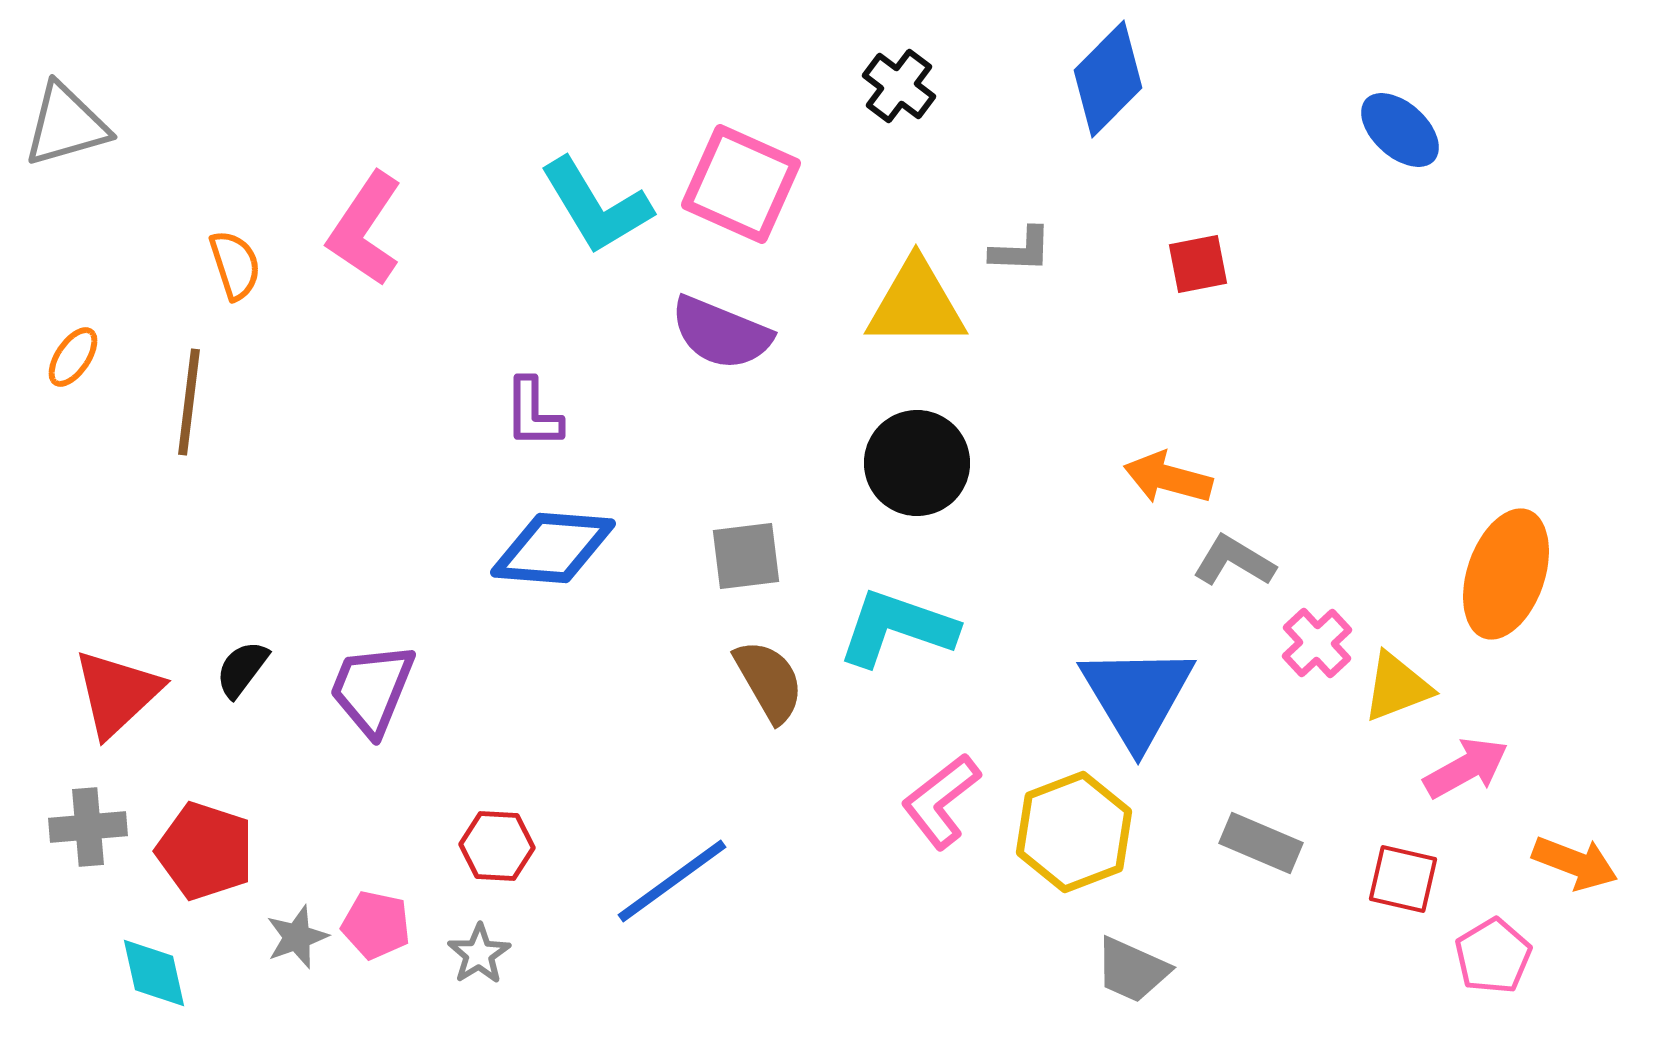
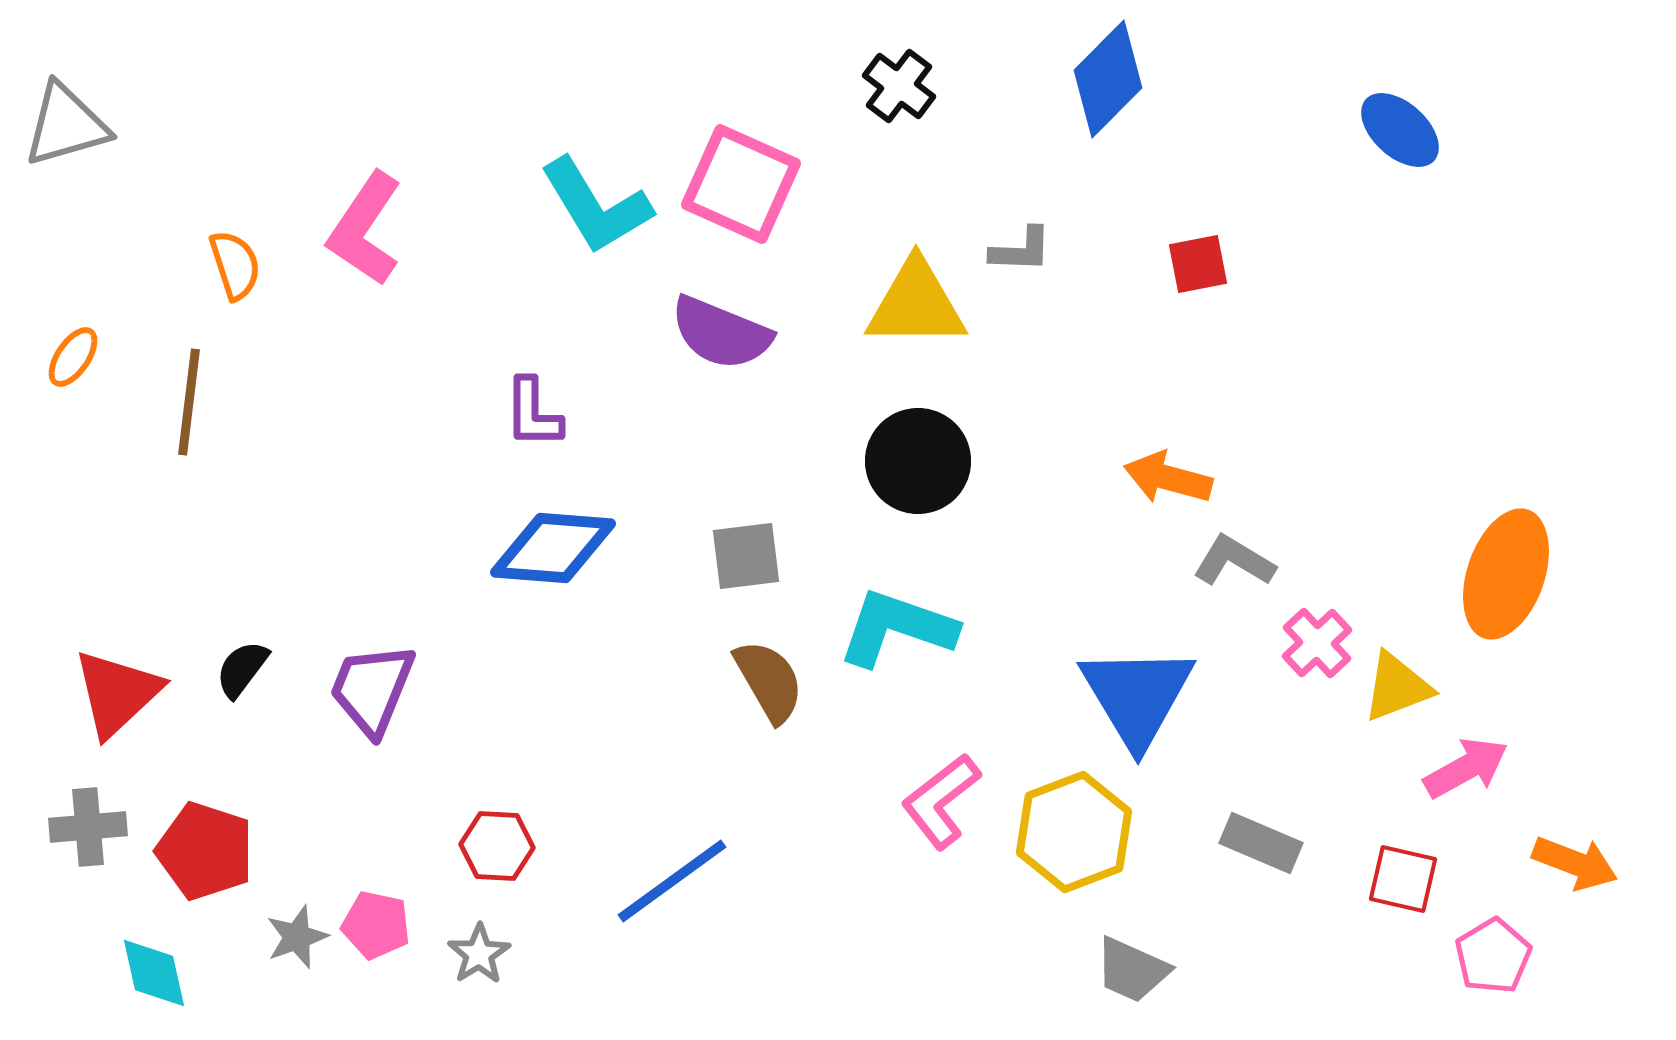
black circle at (917, 463): moved 1 px right, 2 px up
